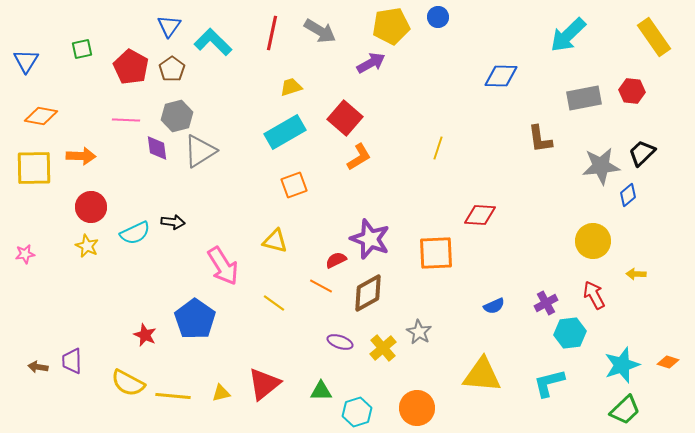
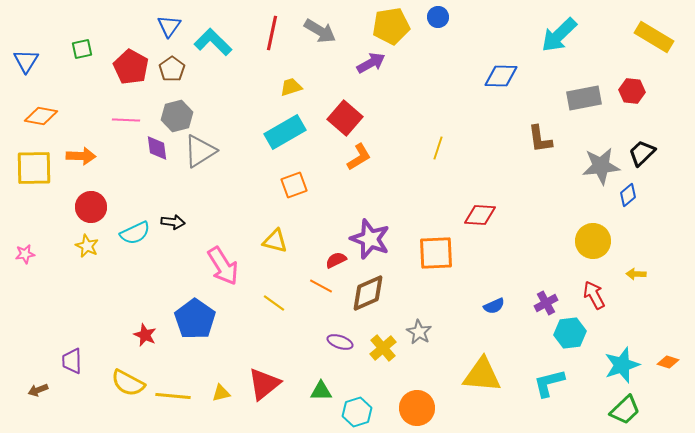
cyan arrow at (568, 35): moved 9 px left
yellow rectangle at (654, 37): rotated 24 degrees counterclockwise
brown diamond at (368, 293): rotated 6 degrees clockwise
brown arrow at (38, 367): moved 23 px down; rotated 30 degrees counterclockwise
